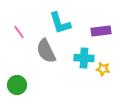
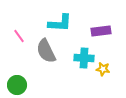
cyan L-shape: rotated 70 degrees counterclockwise
pink line: moved 4 px down
